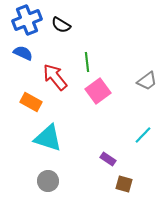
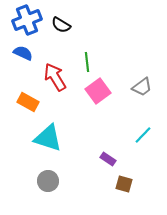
red arrow: rotated 8 degrees clockwise
gray trapezoid: moved 5 px left, 6 px down
orange rectangle: moved 3 px left
